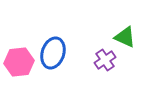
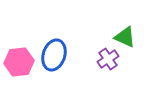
blue ellipse: moved 1 px right, 2 px down
purple cross: moved 3 px right, 1 px up
